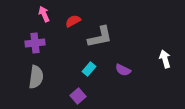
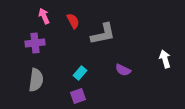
pink arrow: moved 2 px down
red semicircle: rotated 91 degrees clockwise
gray L-shape: moved 3 px right, 3 px up
cyan rectangle: moved 9 px left, 4 px down
gray semicircle: moved 3 px down
purple square: rotated 21 degrees clockwise
